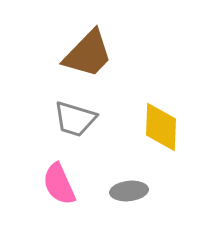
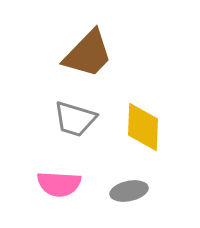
yellow diamond: moved 18 px left
pink semicircle: rotated 63 degrees counterclockwise
gray ellipse: rotated 6 degrees counterclockwise
